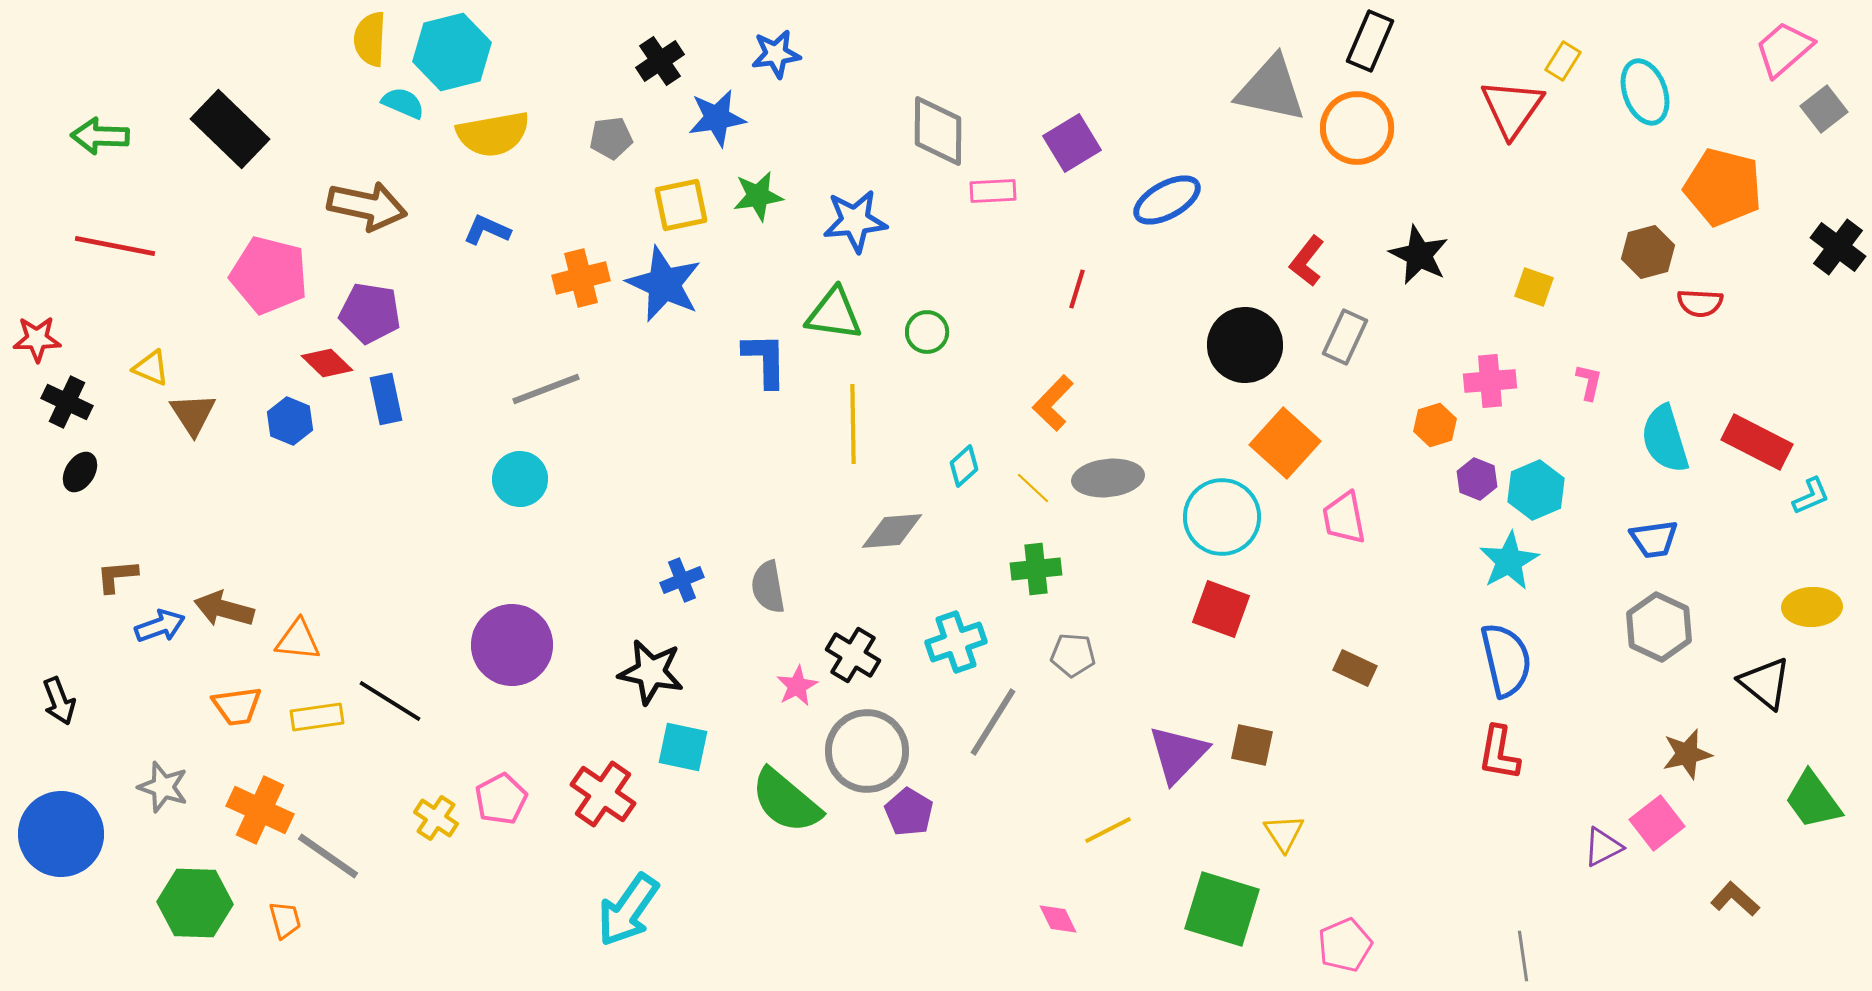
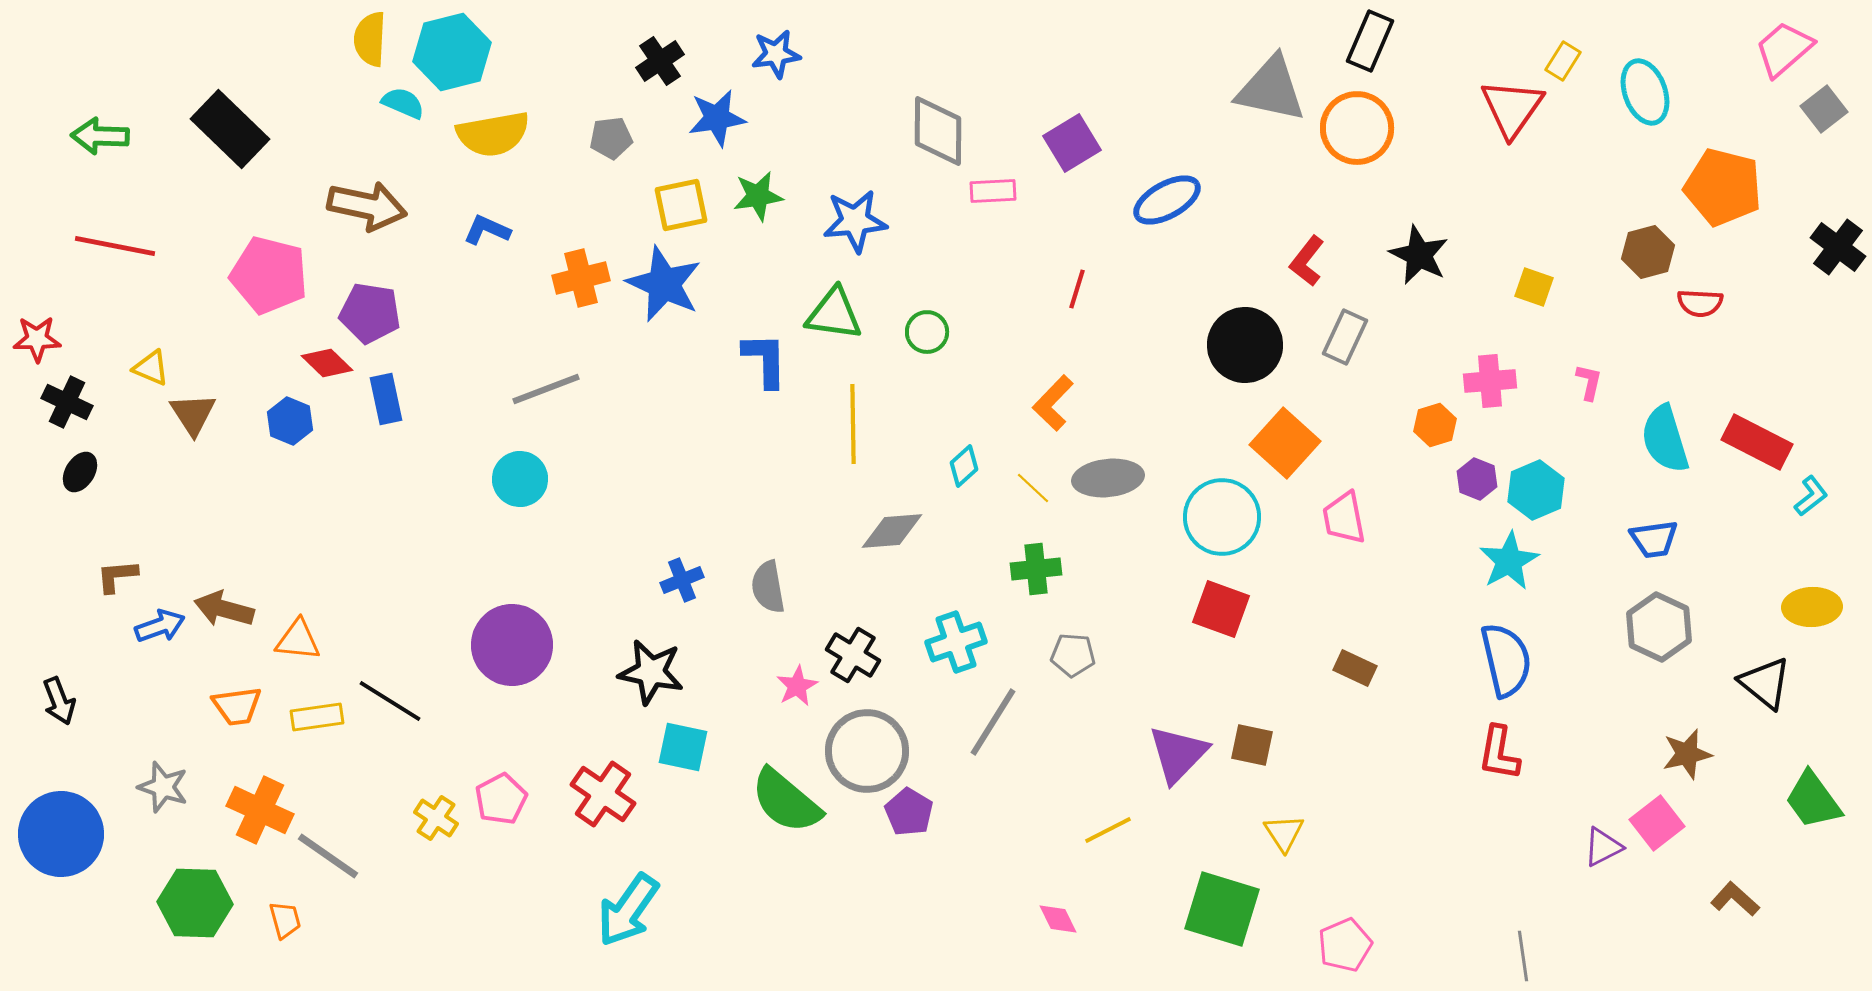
cyan L-shape at (1811, 496): rotated 15 degrees counterclockwise
